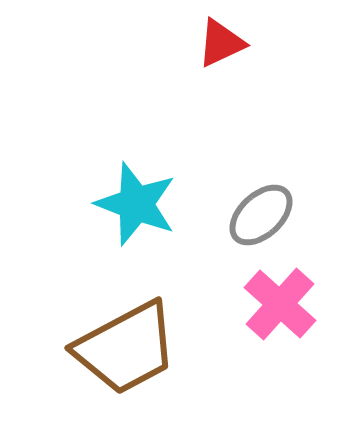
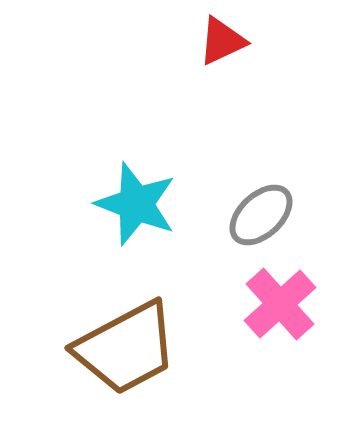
red triangle: moved 1 px right, 2 px up
pink cross: rotated 6 degrees clockwise
